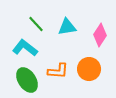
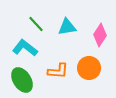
orange circle: moved 1 px up
green ellipse: moved 5 px left
